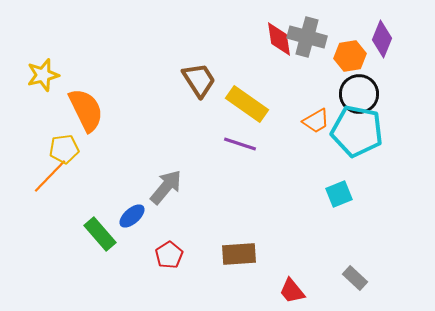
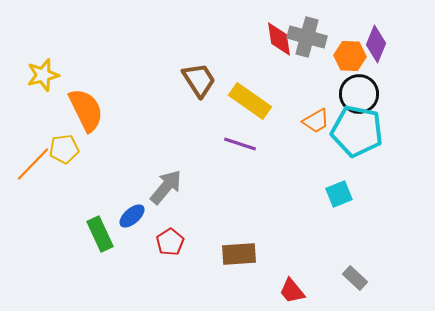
purple diamond: moved 6 px left, 5 px down
orange hexagon: rotated 12 degrees clockwise
yellow rectangle: moved 3 px right, 3 px up
orange line: moved 17 px left, 12 px up
green rectangle: rotated 16 degrees clockwise
red pentagon: moved 1 px right, 13 px up
